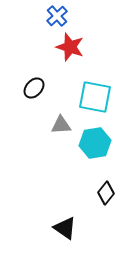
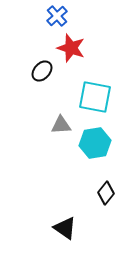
red star: moved 1 px right, 1 px down
black ellipse: moved 8 px right, 17 px up
